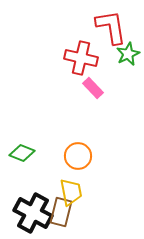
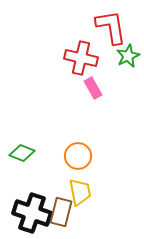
green star: moved 2 px down
pink rectangle: rotated 15 degrees clockwise
yellow trapezoid: moved 9 px right
black cross: moved 1 px left; rotated 9 degrees counterclockwise
